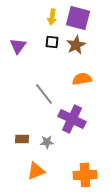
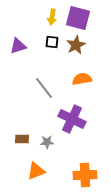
purple triangle: rotated 36 degrees clockwise
gray line: moved 6 px up
